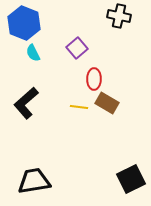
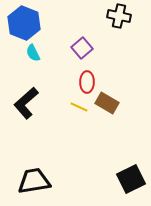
purple square: moved 5 px right
red ellipse: moved 7 px left, 3 px down
yellow line: rotated 18 degrees clockwise
